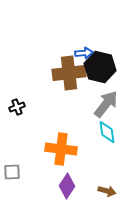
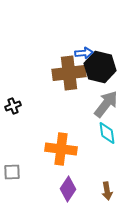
black cross: moved 4 px left, 1 px up
cyan diamond: moved 1 px down
purple diamond: moved 1 px right, 3 px down
brown arrow: rotated 66 degrees clockwise
